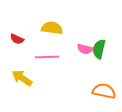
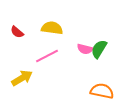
red semicircle: moved 7 px up; rotated 16 degrees clockwise
green semicircle: rotated 18 degrees clockwise
pink line: moved 1 px up; rotated 25 degrees counterclockwise
yellow arrow: rotated 115 degrees clockwise
orange semicircle: moved 2 px left
